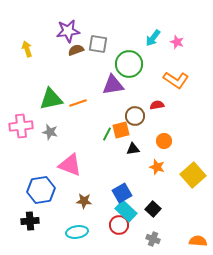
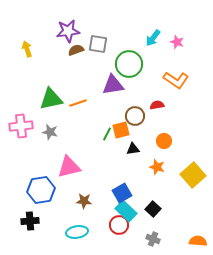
pink triangle: moved 1 px left, 2 px down; rotated 35 degrees counterclockwise
